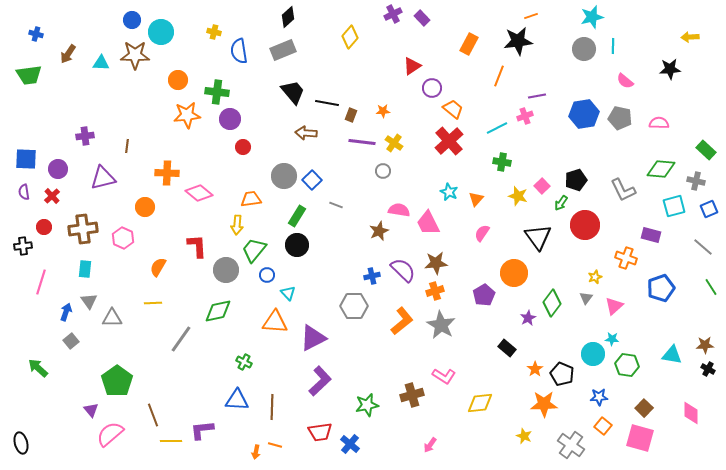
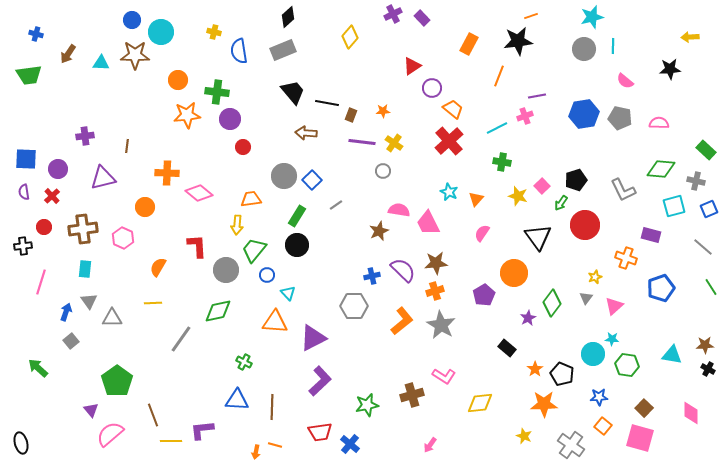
gray line at (336, 205): rotated 56 degrees counterclockwise
